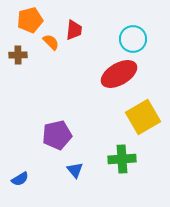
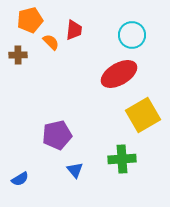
cyan circle: moved 1 px left, 4 px up
yellow square: moved 2 px up
